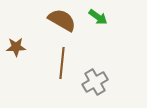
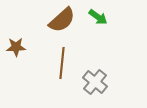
brown semicircle: rotated 108 degrees clockwise
gray cross: rotated 20 degrees counterclockwise
